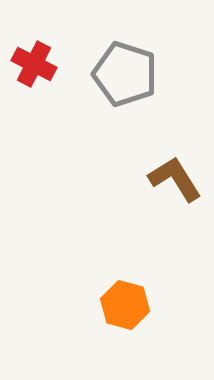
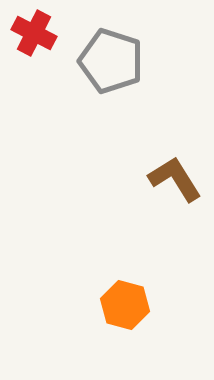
red cross: moved 31 px up
gray pentagon: moved 14 px left, 13 px up
